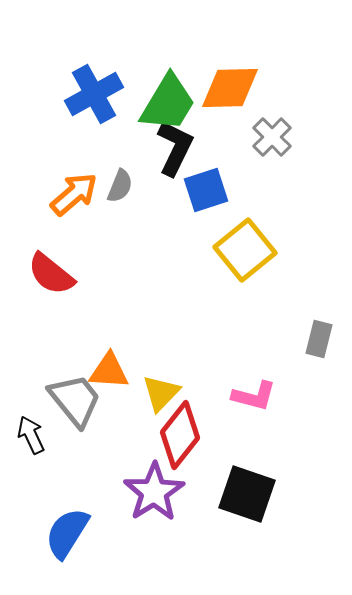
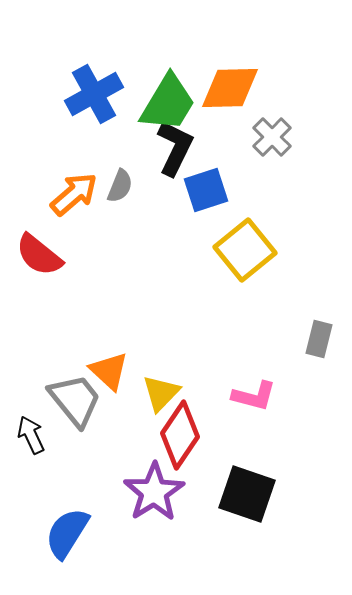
red semicircle: moved 12 px left, 19 px up
orange triangle: rotated 39 degrees clockwise
red diamond: rotated 4 degrees counterclockwise
